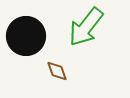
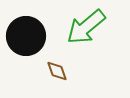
green arrow: rotated 12 degrees clockwise
